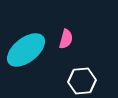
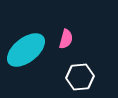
white hexagon: moved 2 px left, 4 px up
